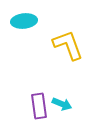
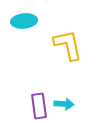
yellow L-shape: rotated 8 degrees clockwise
cyan arrow: moved 2 px right; rotated 18 degrees counterclockwise
